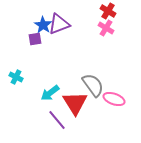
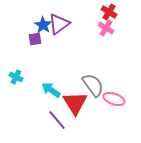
red cross: moved 1 px right, 1 px down
purple triangle: rotated 15 degrees counterclockwise
cyan arrow: moved 1 px right, 3 px up; rotated 72 degrees clockwise
